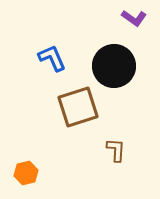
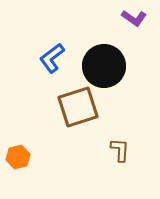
blue L-shape: rotated 104 degrees counterclockwise
black circle: moved 10 px left
brown L-shape: moved 4 px right
orange hexagon: moved 8 px left, 16 px up
